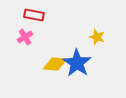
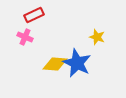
red rectangle: rotated 36 degrees counterclockwise
pink cross: rotated 35 degrees counterclockwise
blue star: rotated 8 degrees counterclockwise
